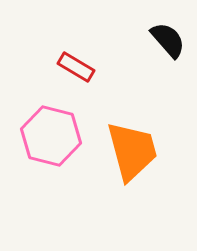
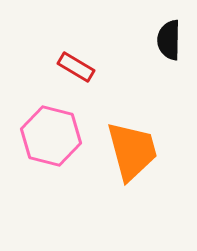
black semicircle: moved 1 px right; rotated 138 degrees counterclockwise
